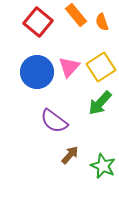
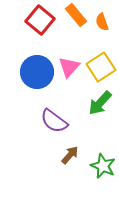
red square: moved 2 px right, 2 px up
